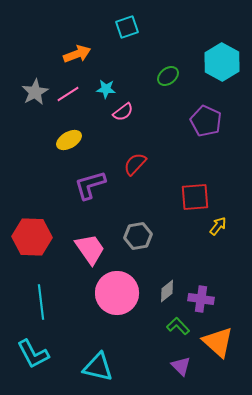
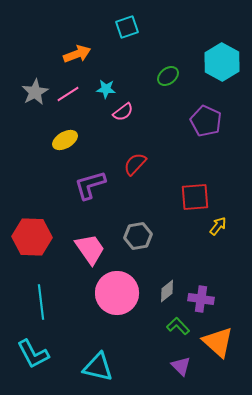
yellow ellipse: moved 4 px left
